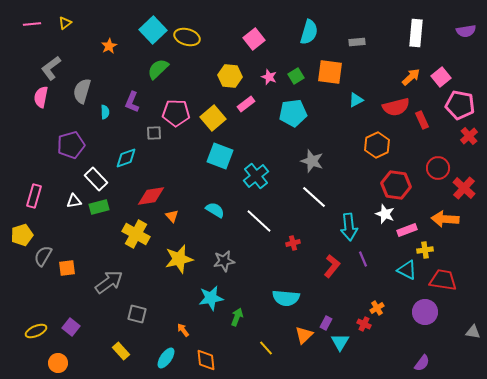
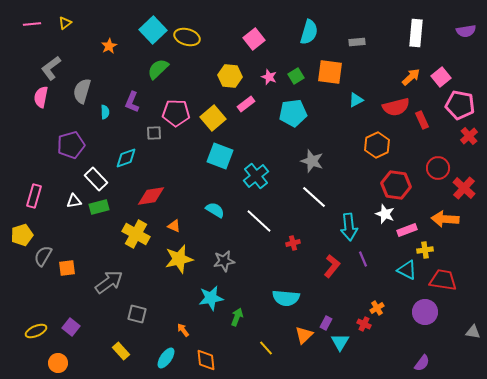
orange triangle at (172, 216): moved 2 px right, 10 px down; rotated 24 degrees counterclockwise
